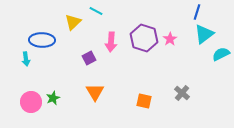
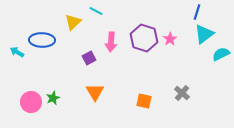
cyan arrow: moved 9 px left, 7 px up; rotated 128 degrees clockwise
